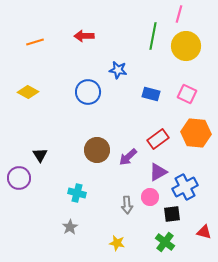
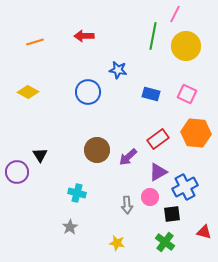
pink line: moved 4 px left; rotated 12 degrees clockwise
purple circle: moved 2 px left, 6 px up
